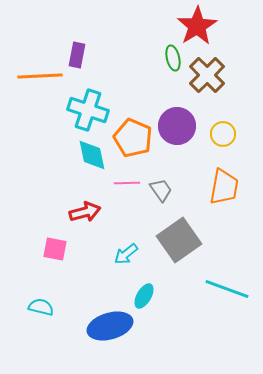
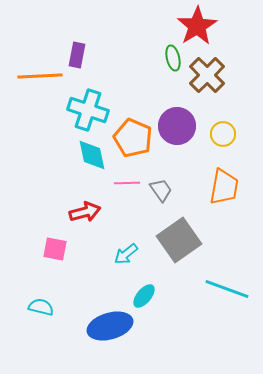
cyan ellipse: rotated 10 degrees clockwise
